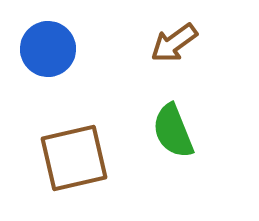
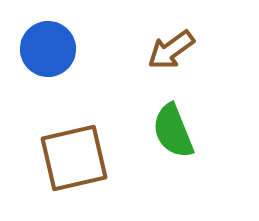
brown arrow: moved 3 px left, 7 px down
